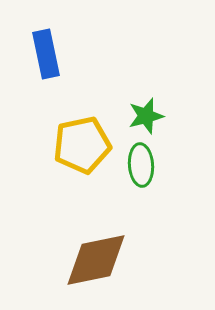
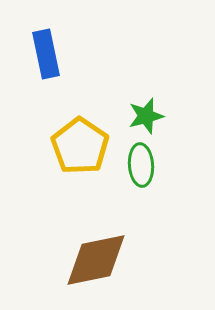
yellow pentagon: moved 2 px left, 1 px down; rotated 26 degrees counterclockwise
